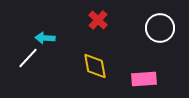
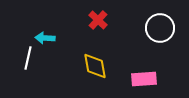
white line: rotated 30 degrees counterclockwise
